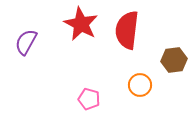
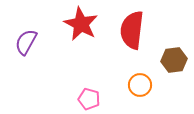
red semicircle: moved 5 px right
